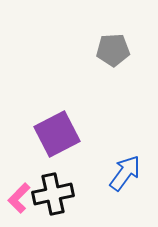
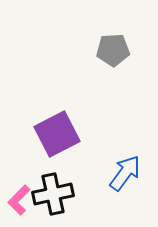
pink L-shape: moved 2 px down
